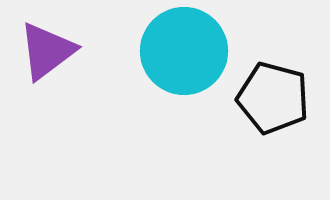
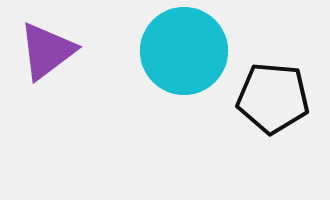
black pentagon: rotated 10 degrees counterclockwise
